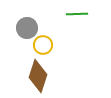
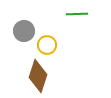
gray circle: moved 3 px left, 3 px down
yellow circle: moved 4 px right
